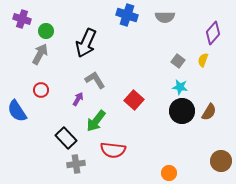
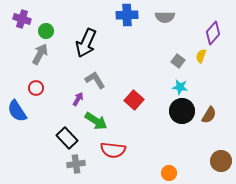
blue cross: rotated 20 degrees counterclockwise
yellow semicircle: moved 2 px left, 4 px up
red circle: moved 5 px left, 2 px up
brown semicircle: moved 3 px down
green arrow: rotated 95 degrees counterclockwise
black rectangle: moved 1 px right
